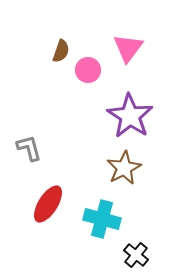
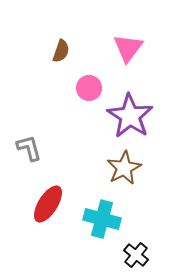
pink circle: moved 1 px right, 18 px down
